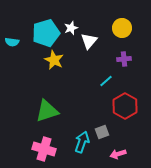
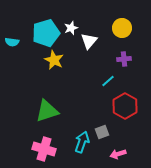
cyan line: moved 2 px right
